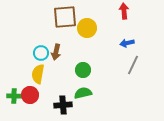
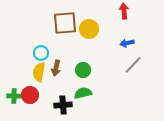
brown square: moved 6 px down
yellow circle: moved 2 px right, 1 px down
brown arrow: moved 16 px down
gray line: rotated 18 degrees clockwise
yellow semicircle: moved 1 px right, 2 px up
